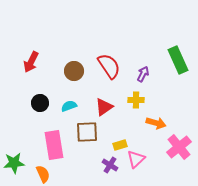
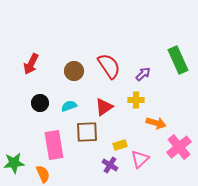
red arrow: moved 2 px down
purple arrow: rotated 21 degrees clockwise
pink triangle: moved 4 px right
